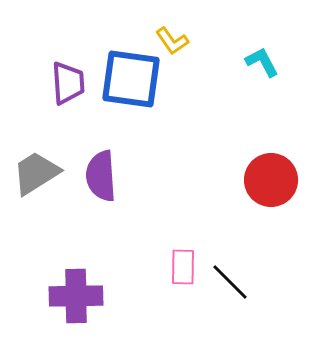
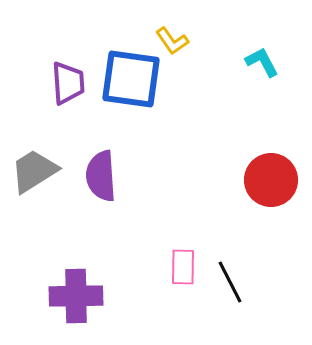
gray trapezoid: moved 2 px left, 2 px up
black line: rotated 18 degrees clockwise
